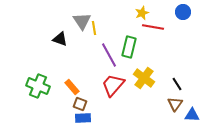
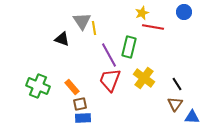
blue circle: moved 1 px right
black triangle: moved 2 px right
red trapezoid: moved 3 px left, 5 px up; rotated 20 degrees counterclockwise
brown square: rotated 32 degrees counterclockwise
blue triangle: moved 2 px down
